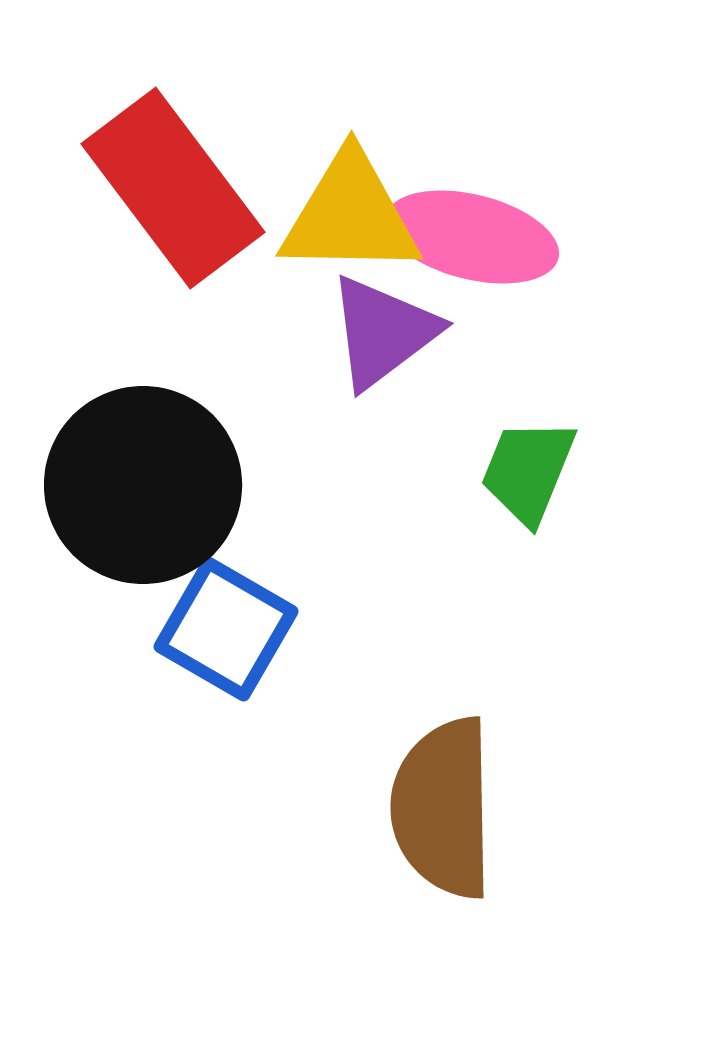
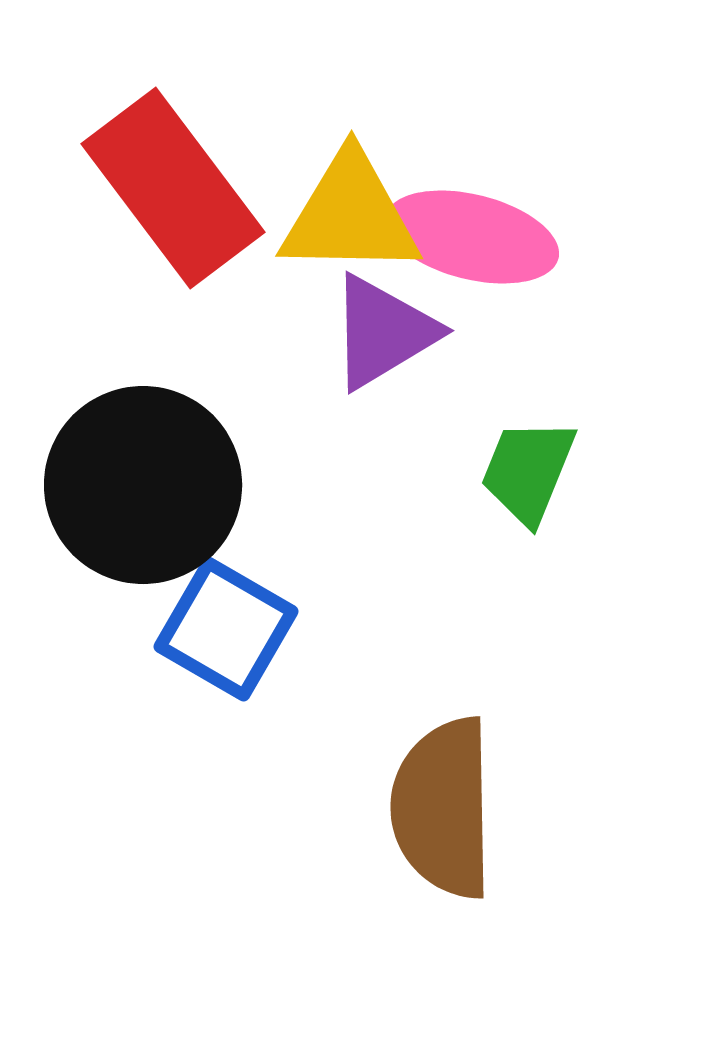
purple triangle: rotated 6 degrees clockwise
